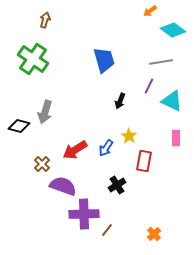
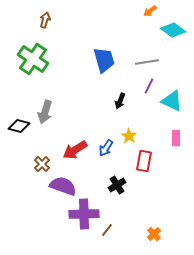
gray line: moved 14 px left
